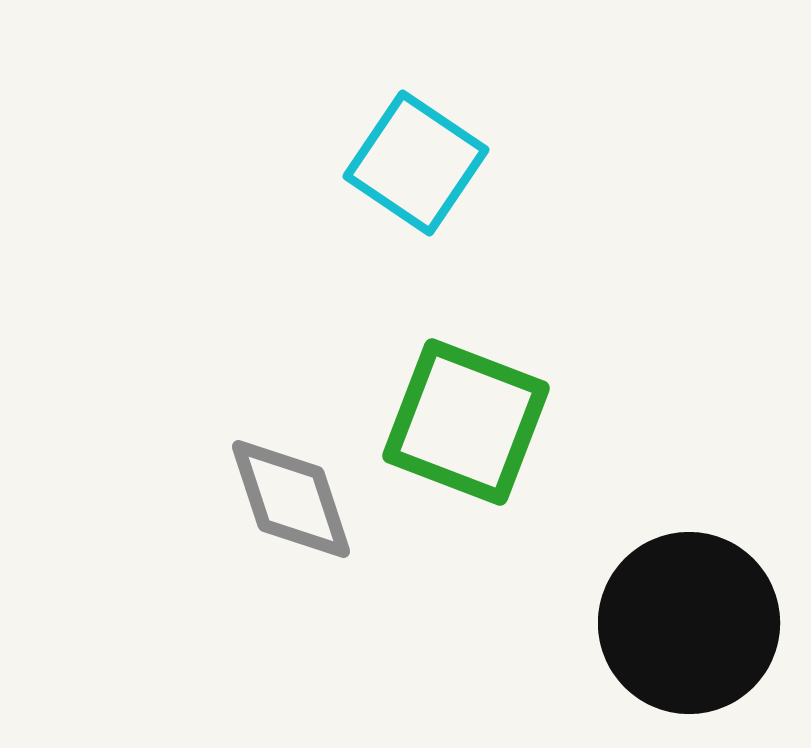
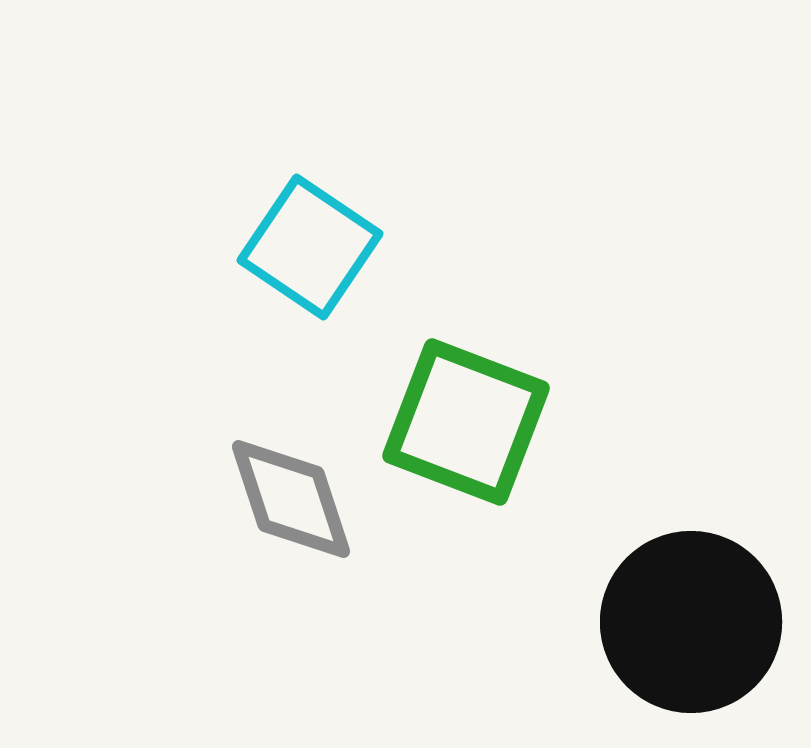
cyan square: moved 106 px left, 84 px down
black circle: moved 2 px right, 1 px up
